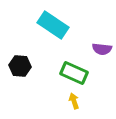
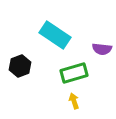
cyan rectangle: moved 2 px right, 10 px down
black hexagon: rotated 25 degrees counterclockwise
green rectangle: rotated 40 degrees counterclockwise
